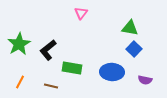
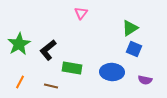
green triangle: rotated 42 degrees counterclockwise
blue square: rotated 21 degrees counterclockwise
